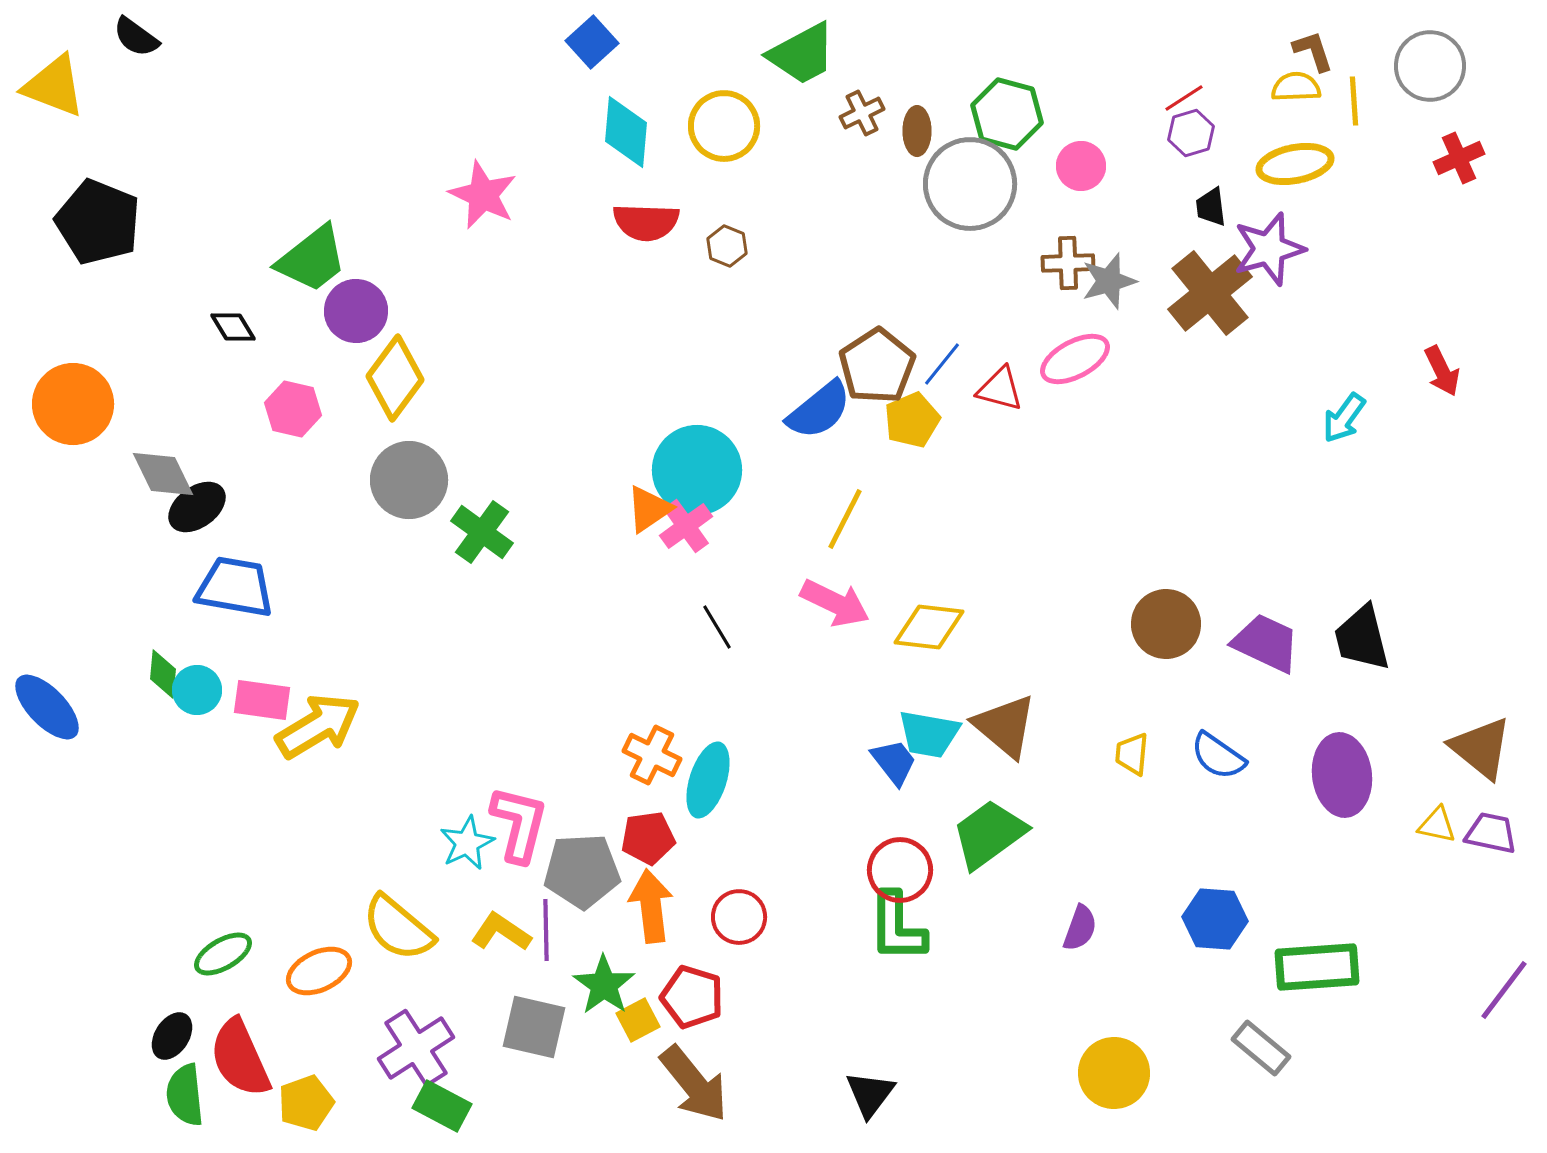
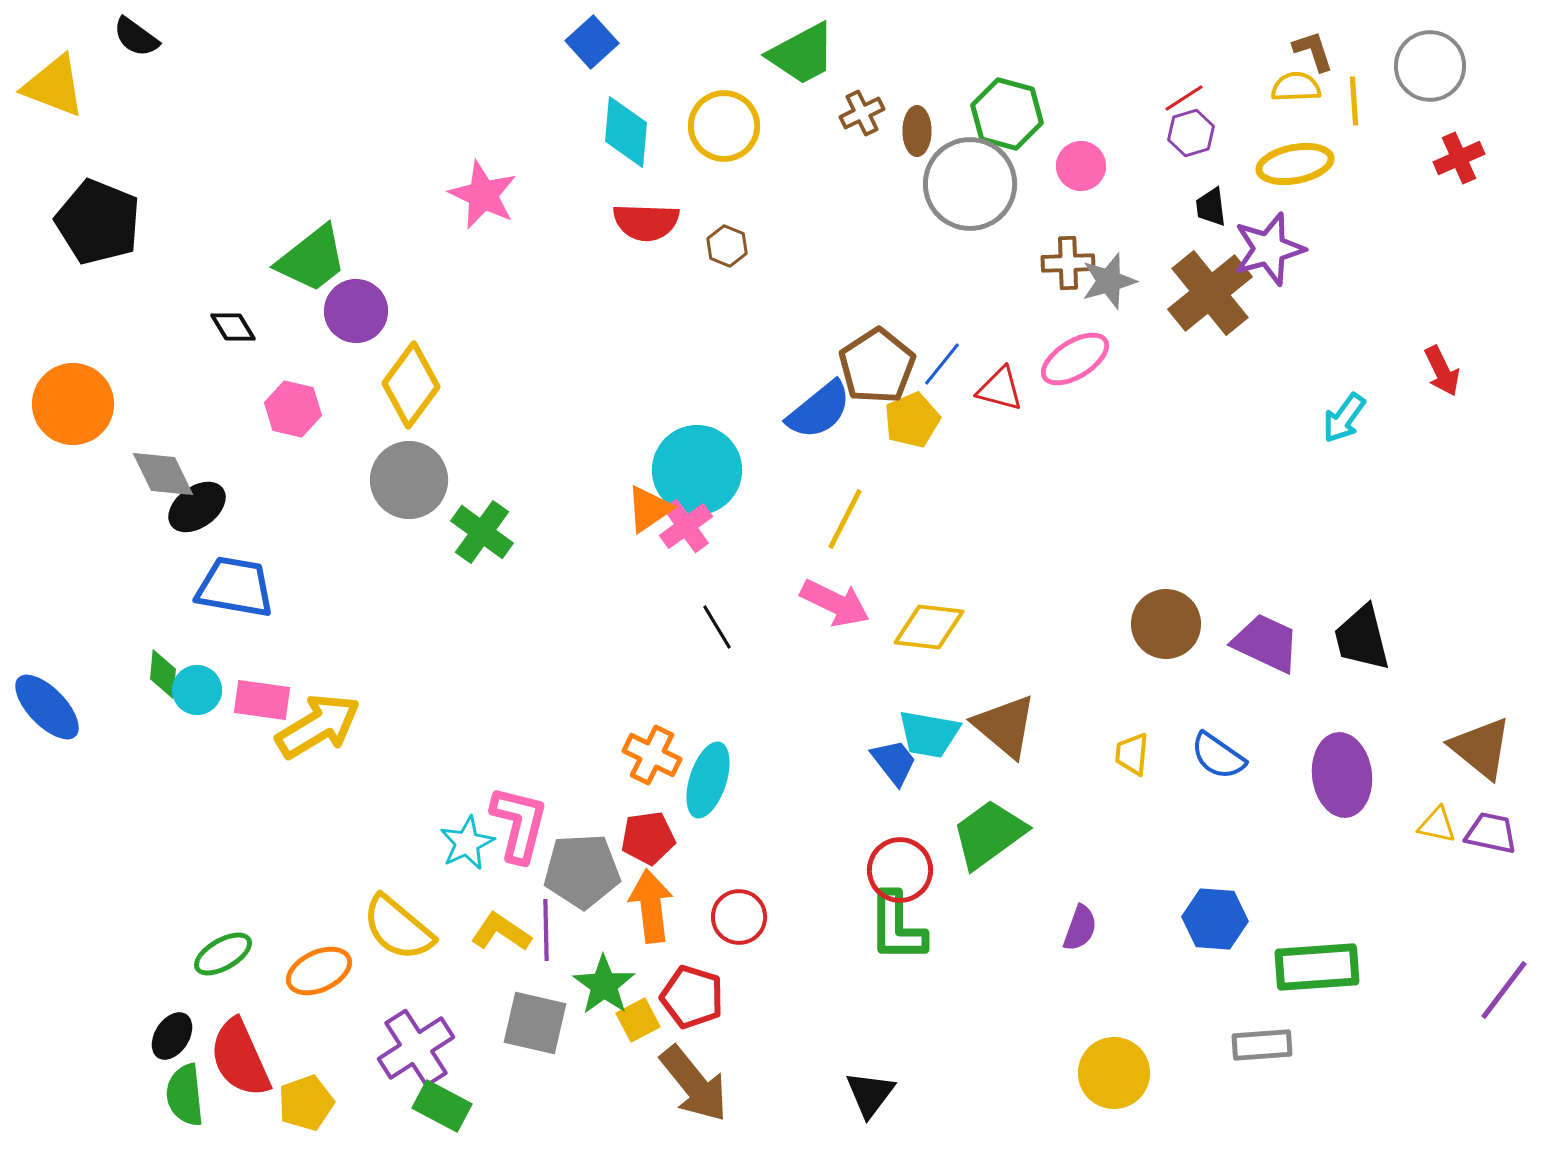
pink ellipse at (1075, 359): rotated 4 degrees counterclockwise
yellow diamond at (395, 378): moved 16 px right, 7 px down
gray square at (534, 1027): moved 1 px right, 4 px up
gray rectangle at (1261, 1048): moved 1 px right, 3 px up; rotated 44 degrees counterclockwise
